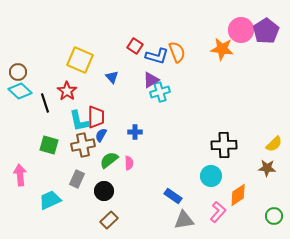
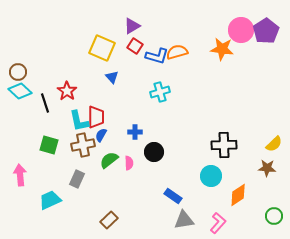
orange semicircle: rotated 85 degrees counterclockwise
yellow square: moved 22 px right, 12 px up
purple triangle: moved 19 px left, 54 px up
black circle: moved 50 px right, 39 px up
pink L-shape: moved 11 px down
